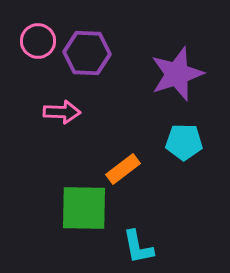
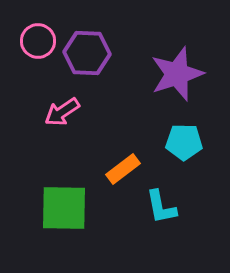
pink arrow: rotated 144 degrees clockwise
green square: moved 20 px left
cyan L-shape: moved 23 px right, 40 px up
